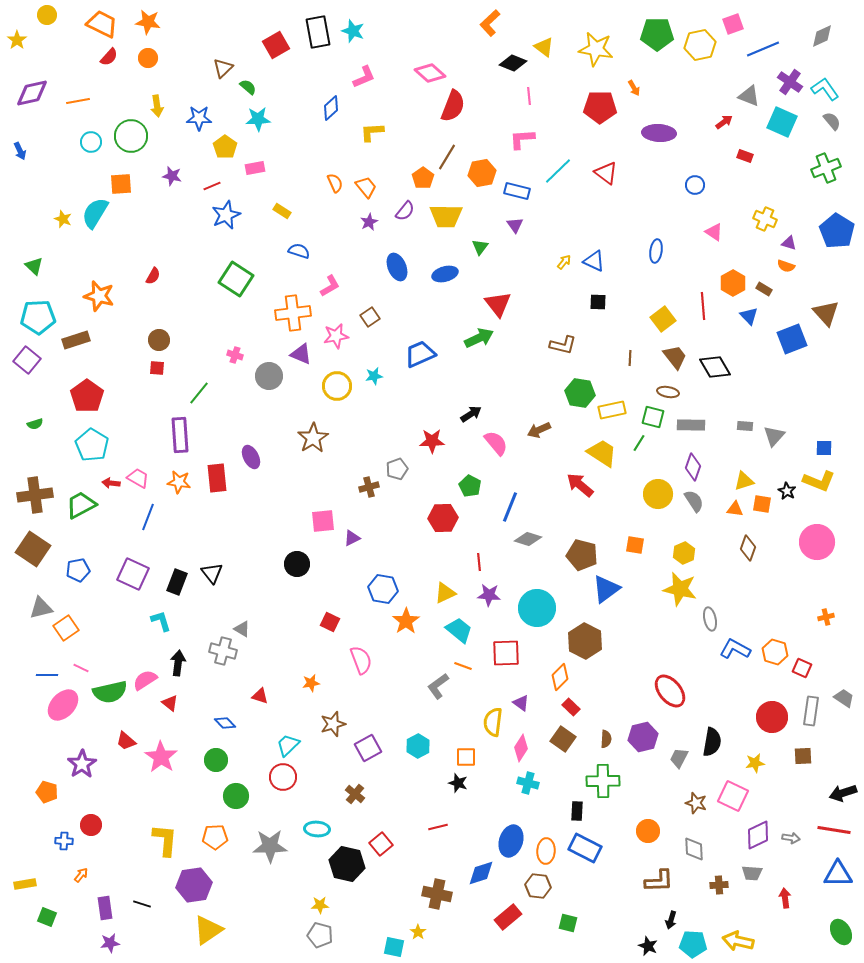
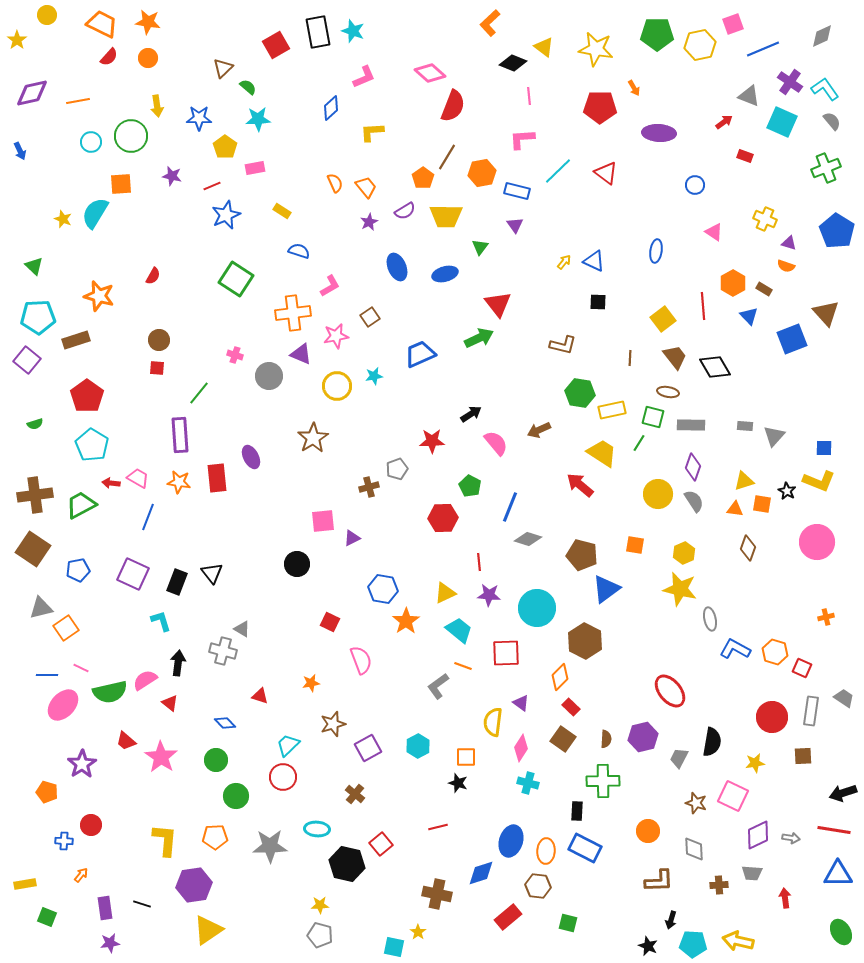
purple semicircle at (405, 211): rotated 20 degrees clockwise
